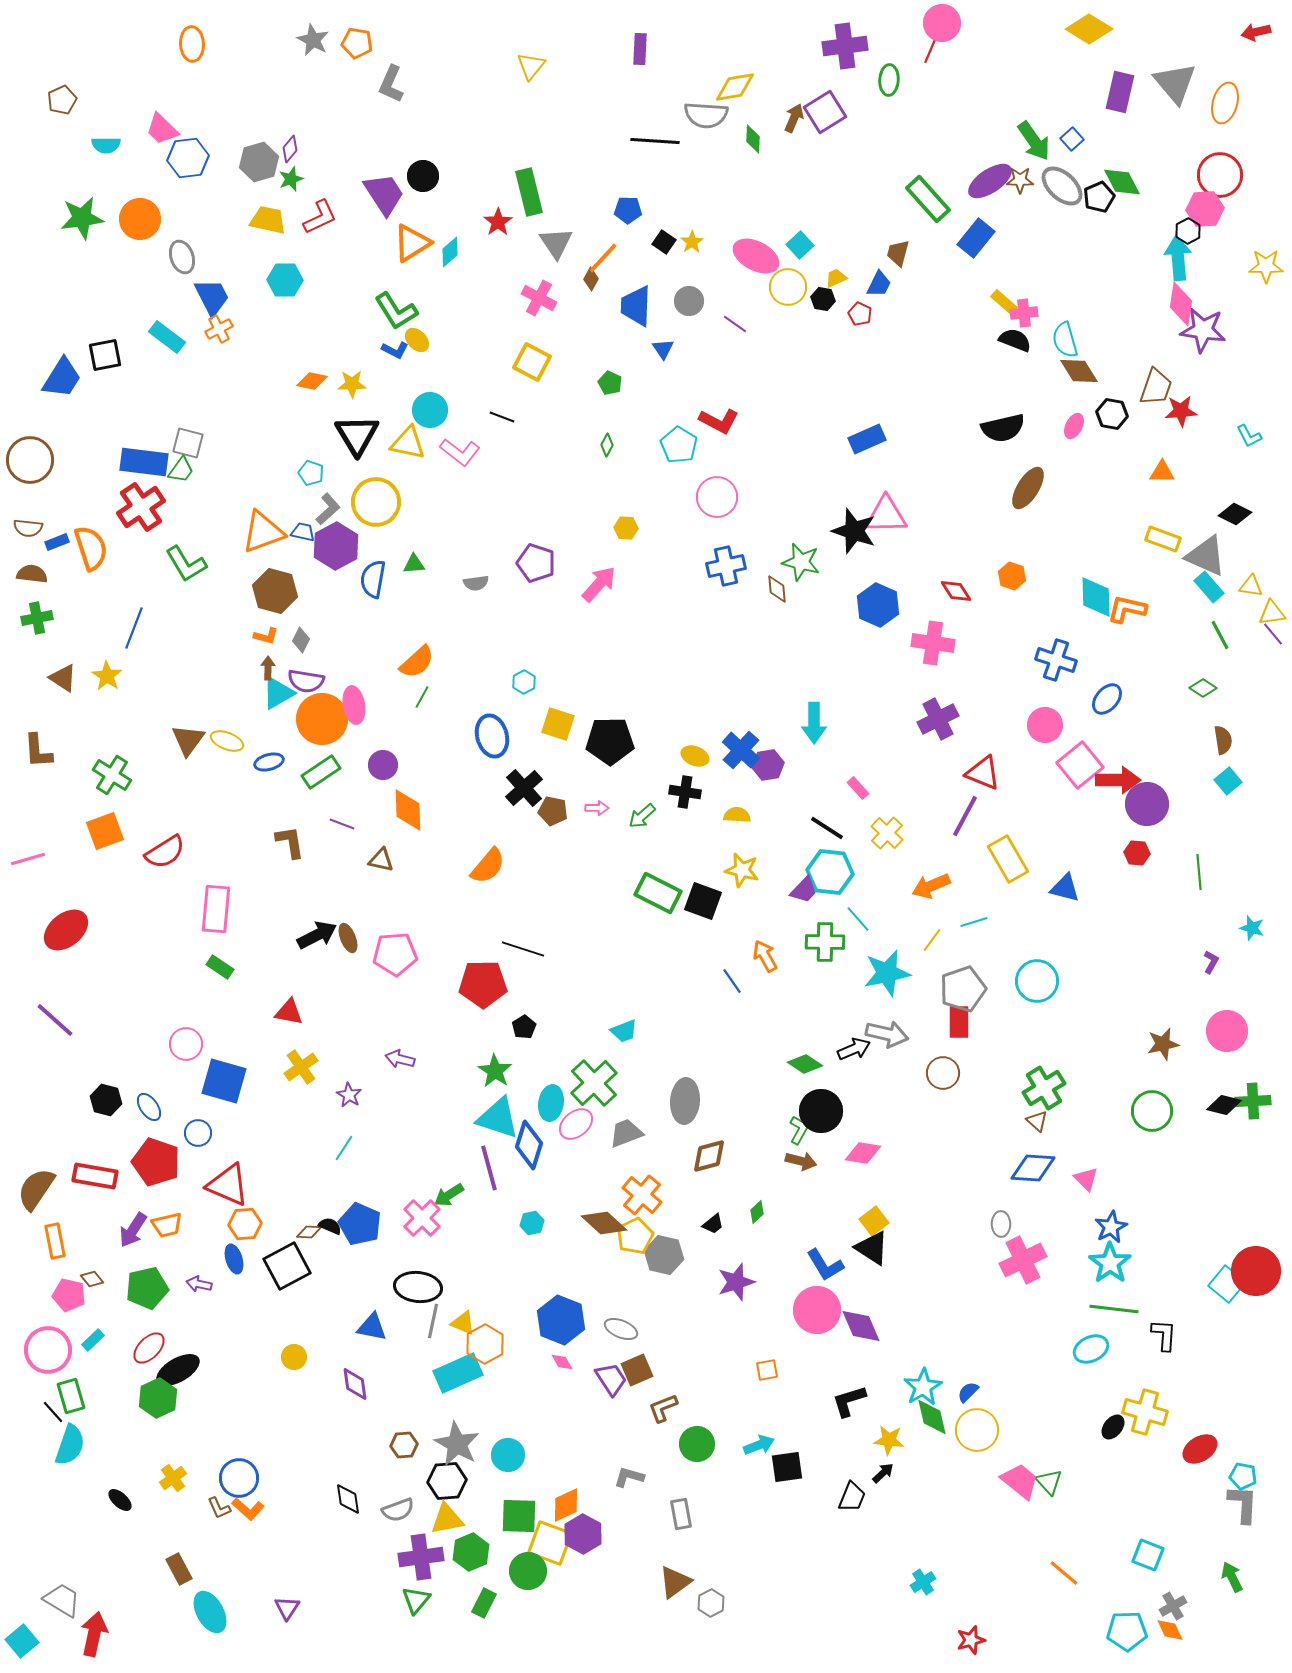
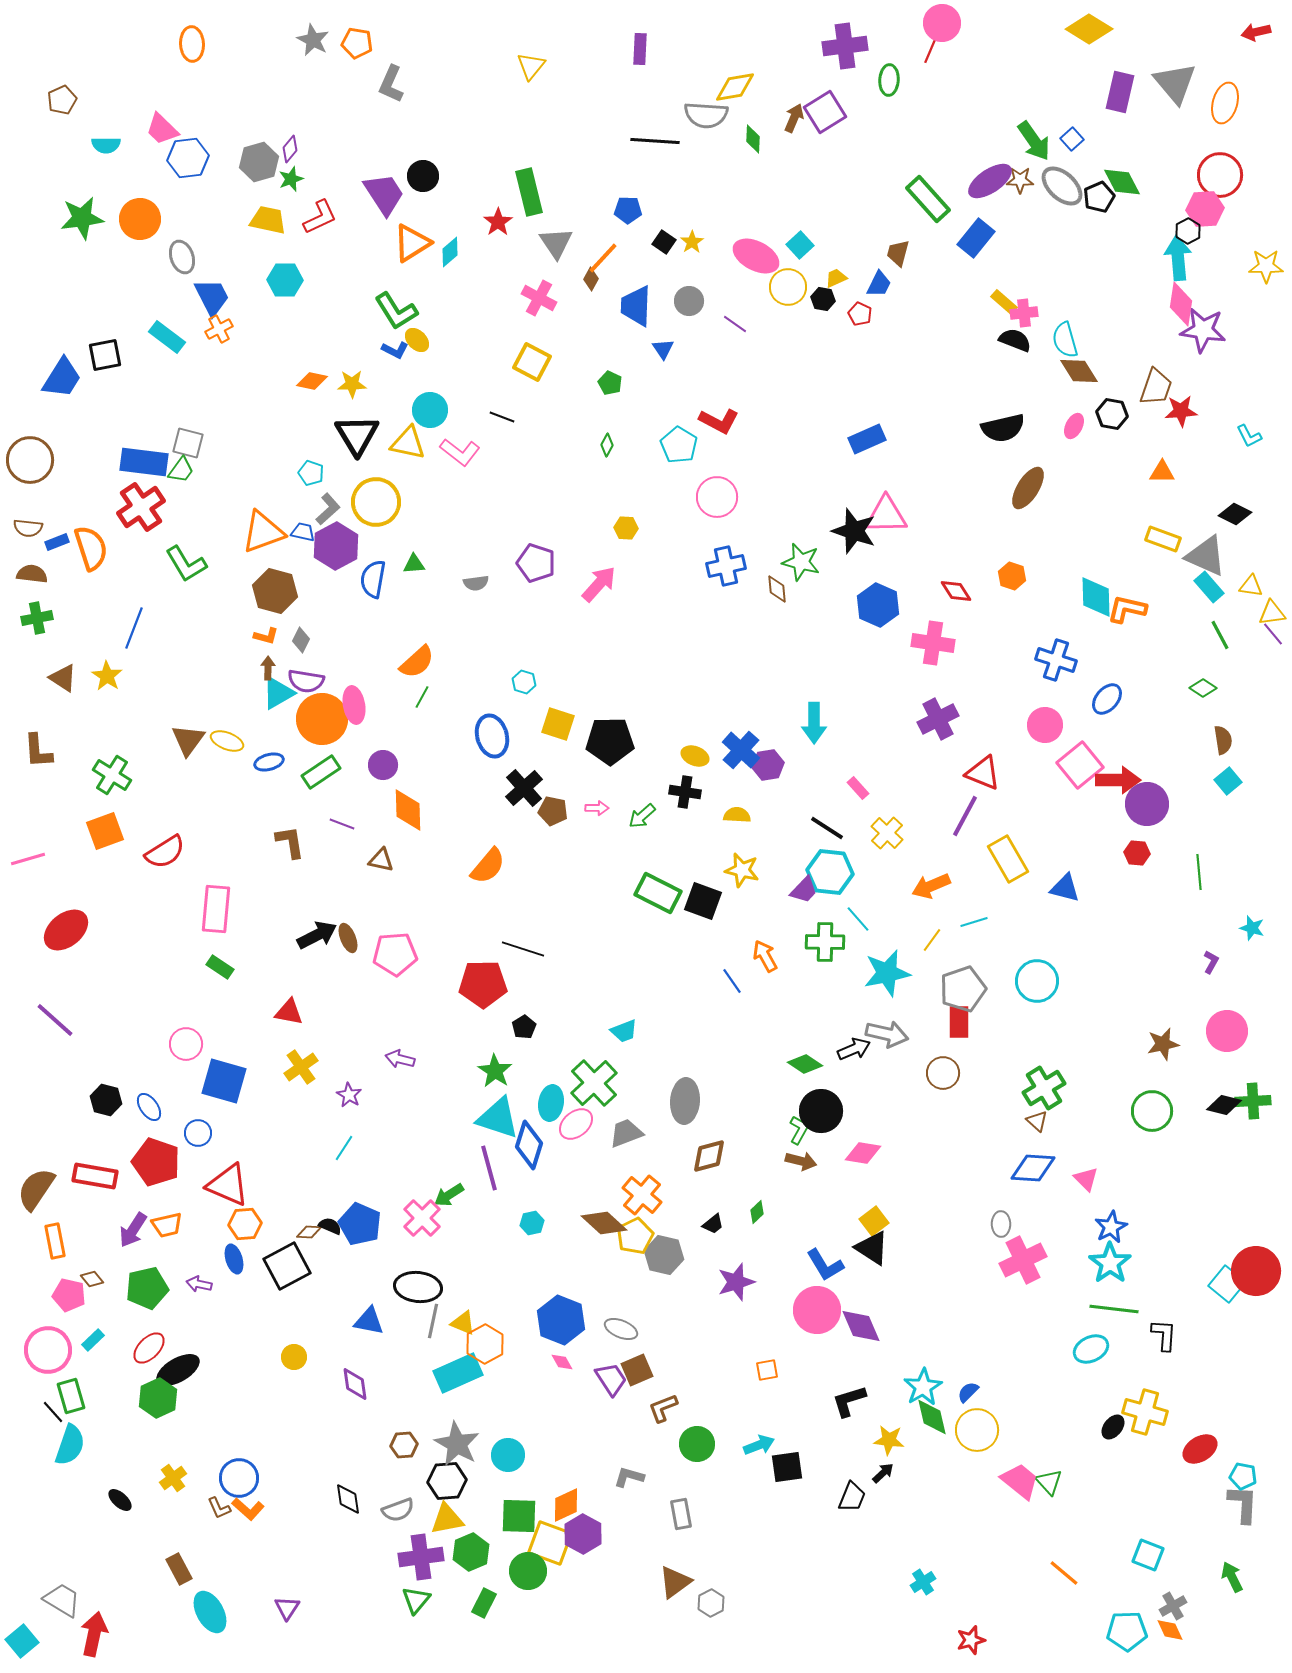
cyan hexagon at (524, 682): rotated 15 degrees counterclockwise
blue triangle at (372, 1327): moved 3 px left, 6 px up
